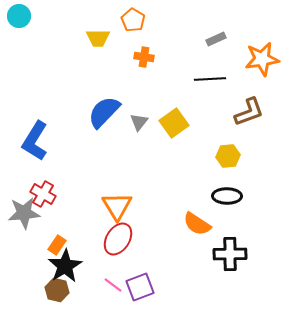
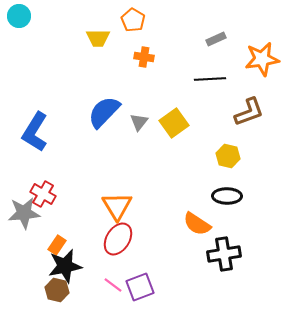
blue L-shape: moved 9 px up
yellow hexagon: rotated 20 degrees clockwise
black cross: moved 6 px left; rotated 8 degrees counterclockwise
black star: rotated 20 degrees clockwise
